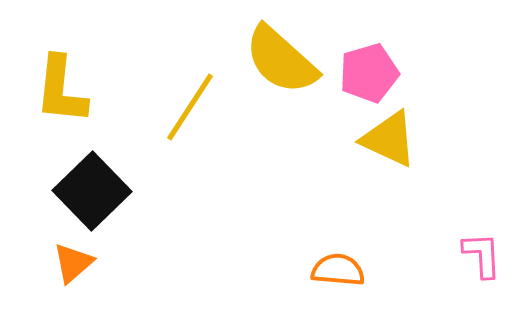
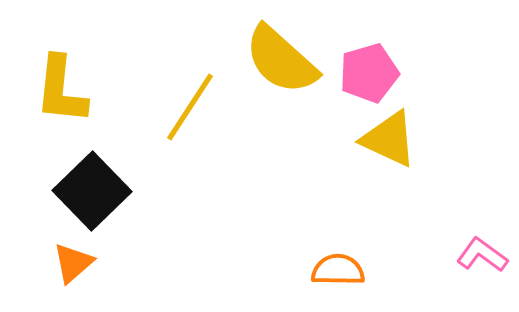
pink L-shape: rotated 51 degrees counterclockwise
orange semicircle: rotated 4 degrees counterclockwise
